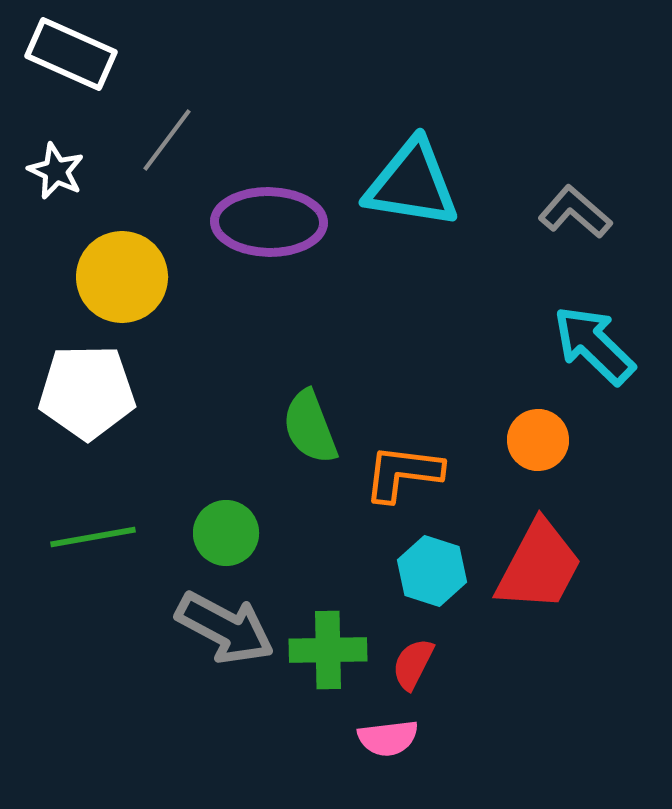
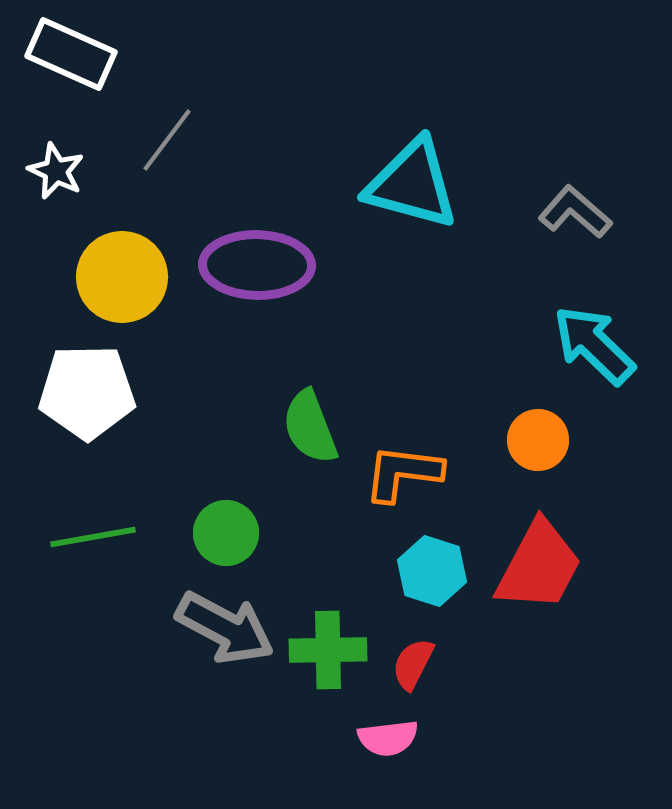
cyan triangle: rotated 6 degrees clockwise
purple ellipse: moved 12 px left, 43 px down
